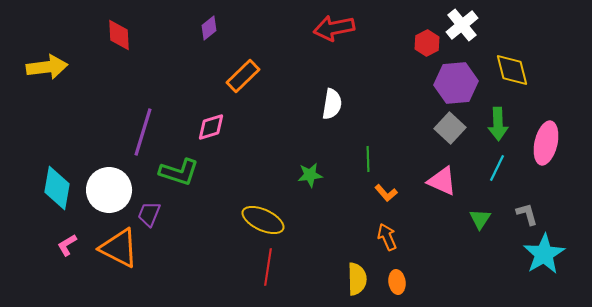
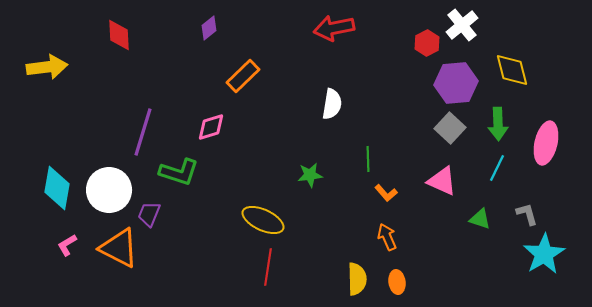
green triangle: rotated 45 degrees counterclockwise
